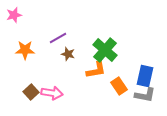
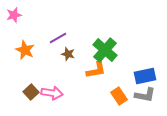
orange star: rotated 24 degrees clockwise
blue rectangle: rotated 65 degrees clockwise
orange rectangle: moved 10 px down
